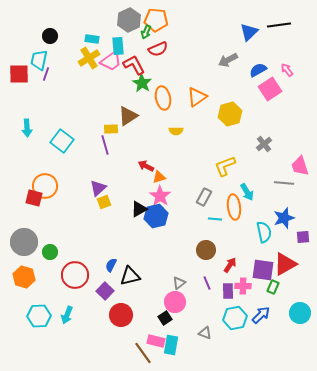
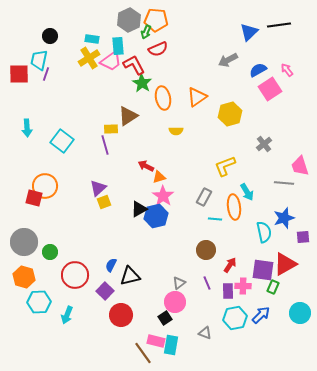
pink star at (160, 196): moved 3 px right
cyan hexagon at (39, 316): moved 14 px up
